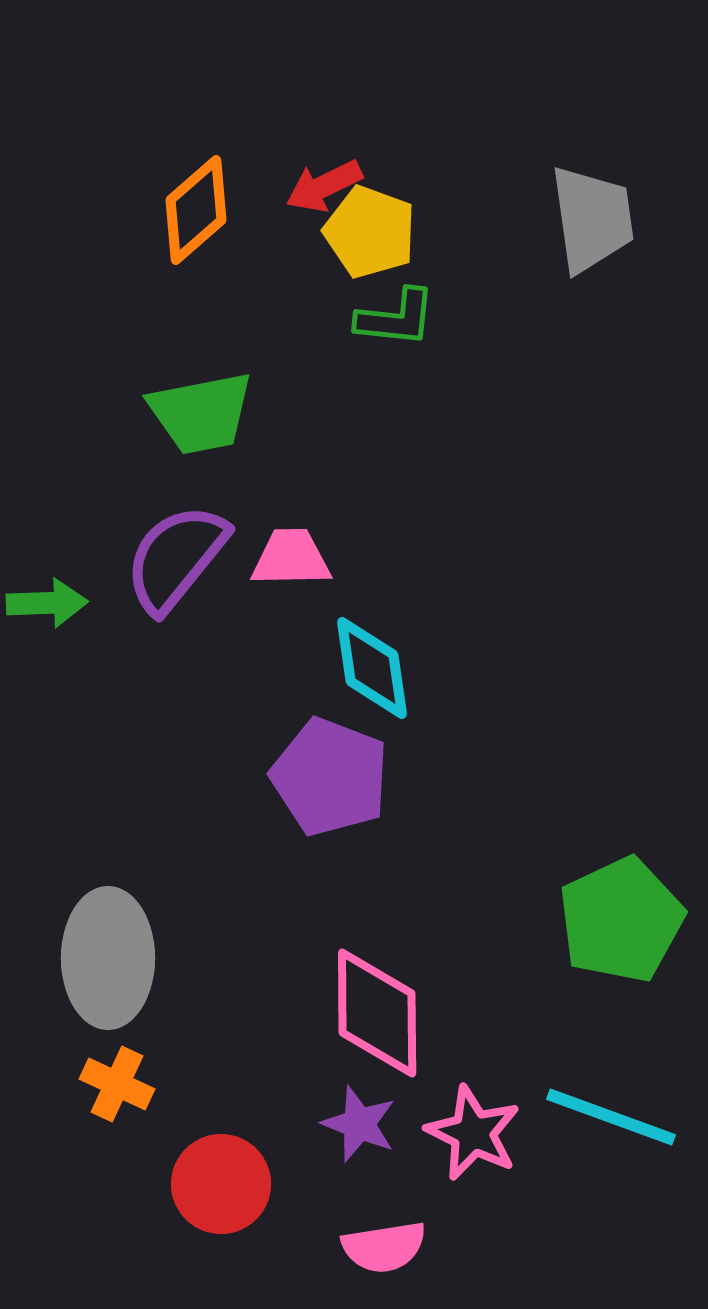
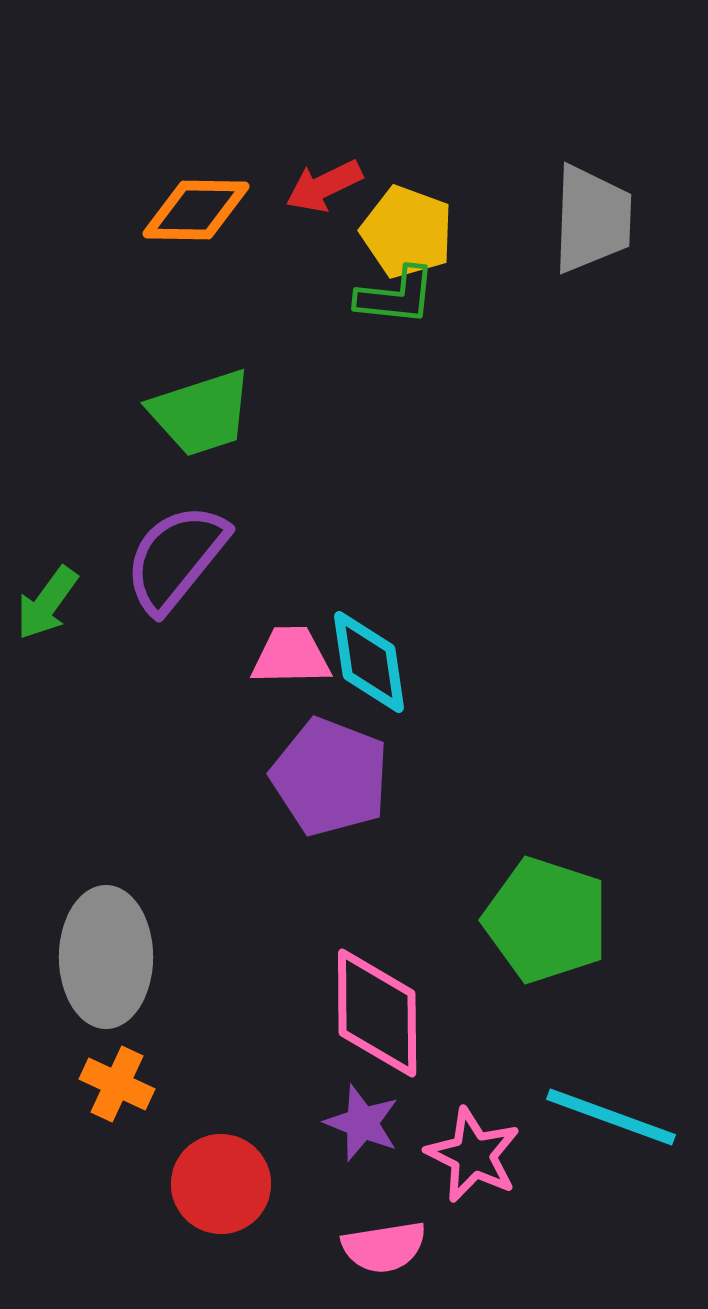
orange diamond: rotated 42 degrees clockwise
gray trapezoid: rotated 10 degrees clockwise
yellow pentagon: moved 37 px right
green L-shape: moved 22 px up
green trapezoid: rotated 7 degrees counterclockwise
pink trapezoid: moved 98 px down
green arrow: rotated 128 degrees clockwise
cyan diamond: moved 3 px left, 6 px up
green pentagon: moved 75 px left; rotated 29 degrees counterclockwise
gray ellipse: moved 2 px left, 1 px up
purple star: moved 3 px right, 1 px up
pink star: moved 22 px down
